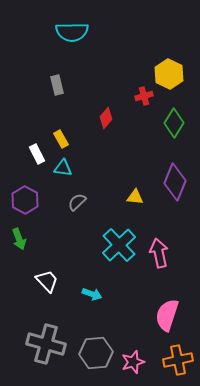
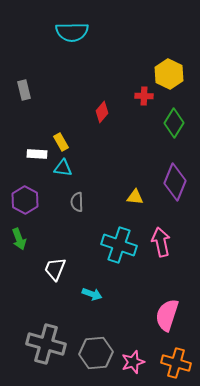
gray rectangle: moved 33 px left, 5 px down
red cross: rotated 18 degrees clockwise
red diamond: moved 4 px left, 6 px up
yellow rectangle: moved 3 px down
white rectangle: rotated 60 degrees counterclockwise
gray semicircle: rotated 48 degrees counterclockwise
cyan cross: rotated 28 degrees counterclockwise
pink arrow: moved 2 px right, 11 px up
white trapezoid: moved 8 px right, 12 px up; rotated 115 degrees counterclockwise
orange cross: moved 2 px left, 3 px down; rotated 28 degrees clockwise
